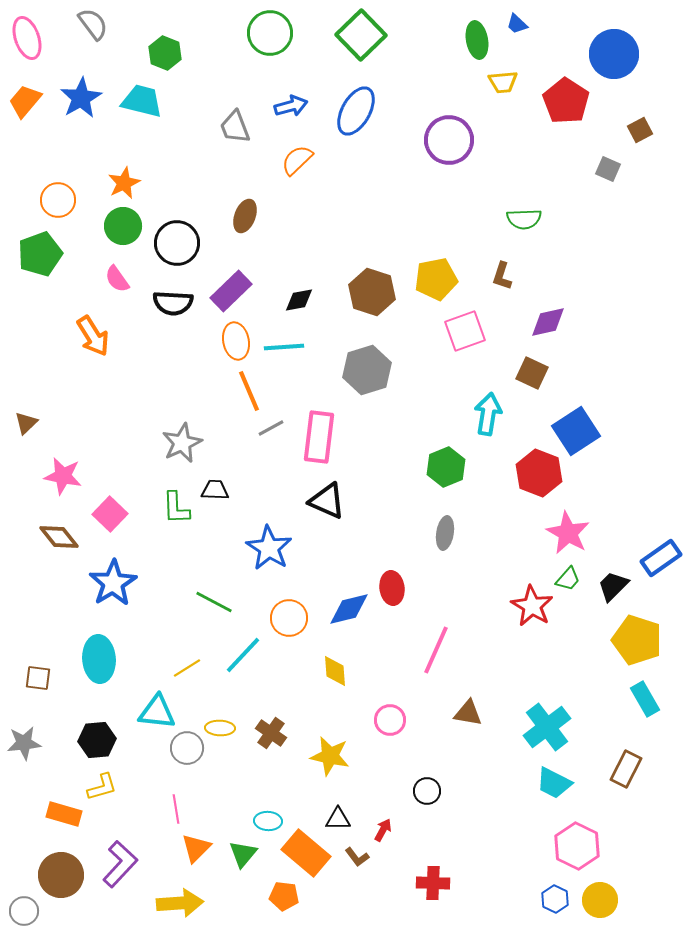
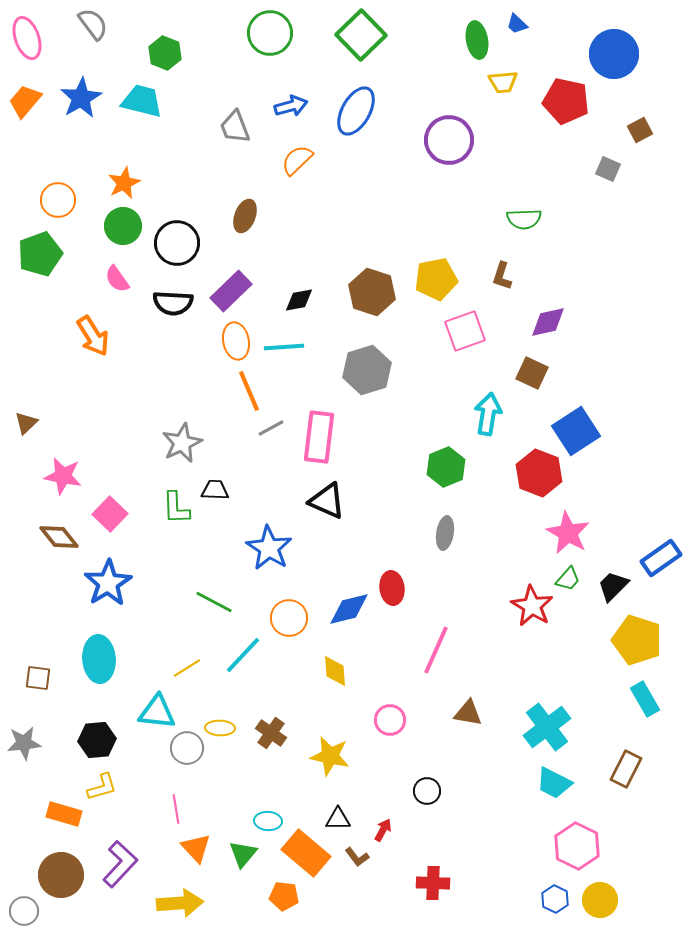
red pentagon at (566, 101): rotated 21 degrees counterclockwise
blue star at (113, 583): moved 5 px left
orange triangle at (196, 848): rotated 28 degrees counterclockwise
